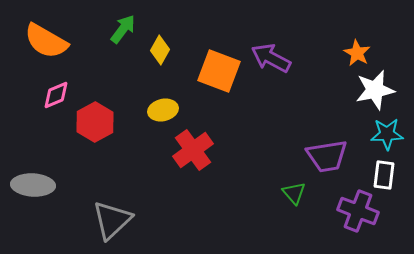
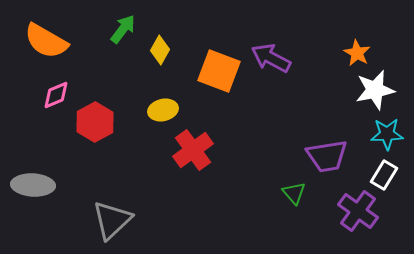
white rectangle: rotated 24 degrees clockwise
purple cross: rotated 15 degrees clockwise
